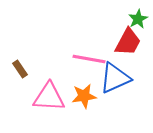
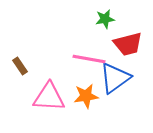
green star: moved 33 px left; rotated 18 degrees clockwise
red trapezoid: moved 2 px down; rotated 48 degrees clockwise
brown rectangle: moved 3 px up
blue triangle: rotated 12 degrees counterclockwise
orange star: moved 2 px right
